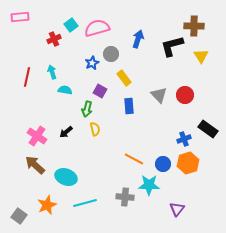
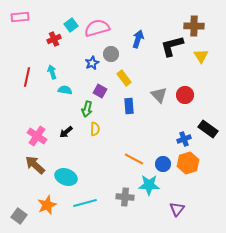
yellow semicircle: rotated 16 degrees clockwise
